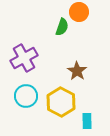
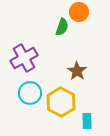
cyan circle: moved 4 px right, 3 px up
